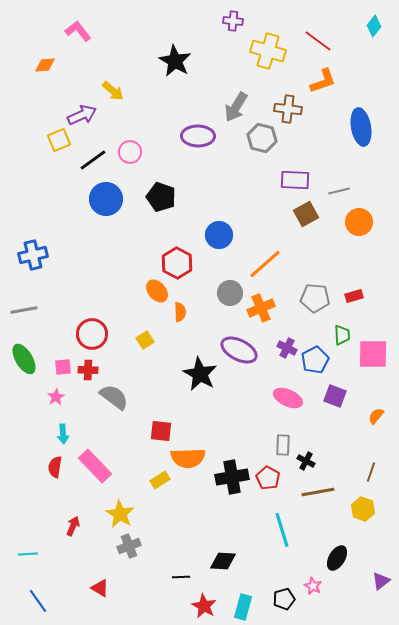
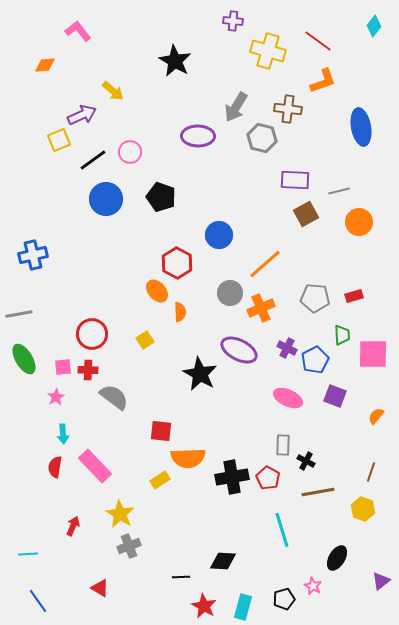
gray line at (24, 310): moved 5 px left, 4 px down
